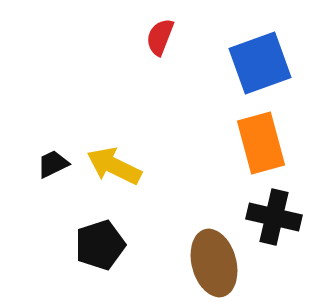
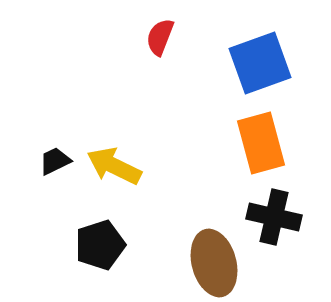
black trapezoid: moved 2 px right, 3 px up
